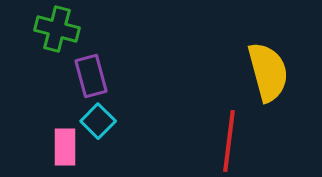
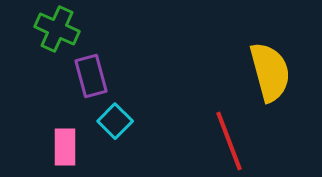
green cross: rotated 9 degrees clockwise
yellow semicircle: moved 2 px right
cyan square: moved 17 px right
red line: rotated 28 degrees counterclockwise
